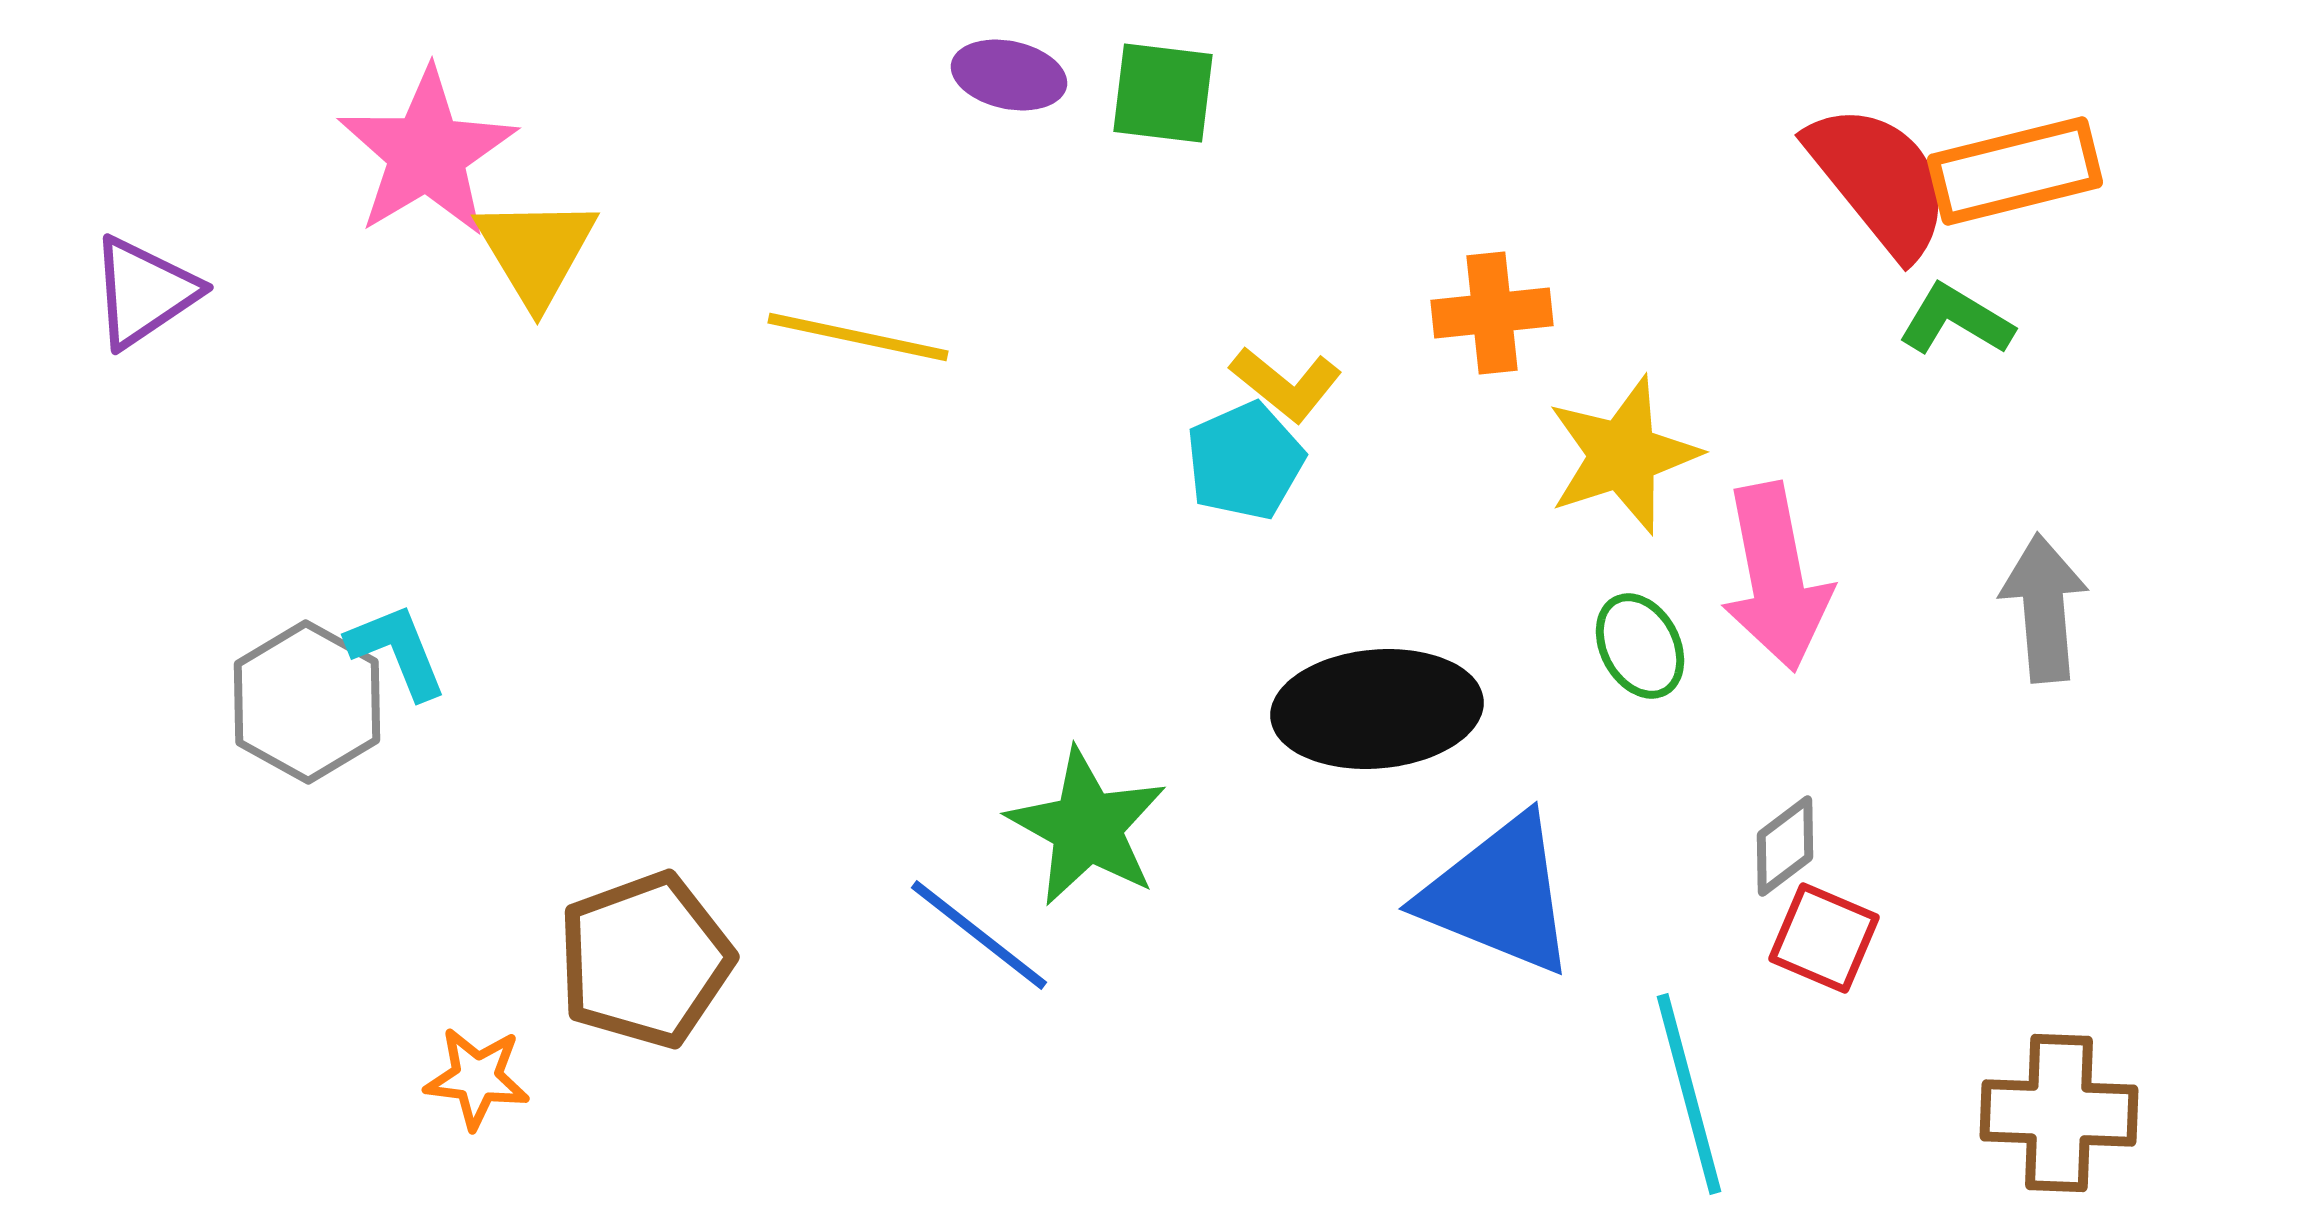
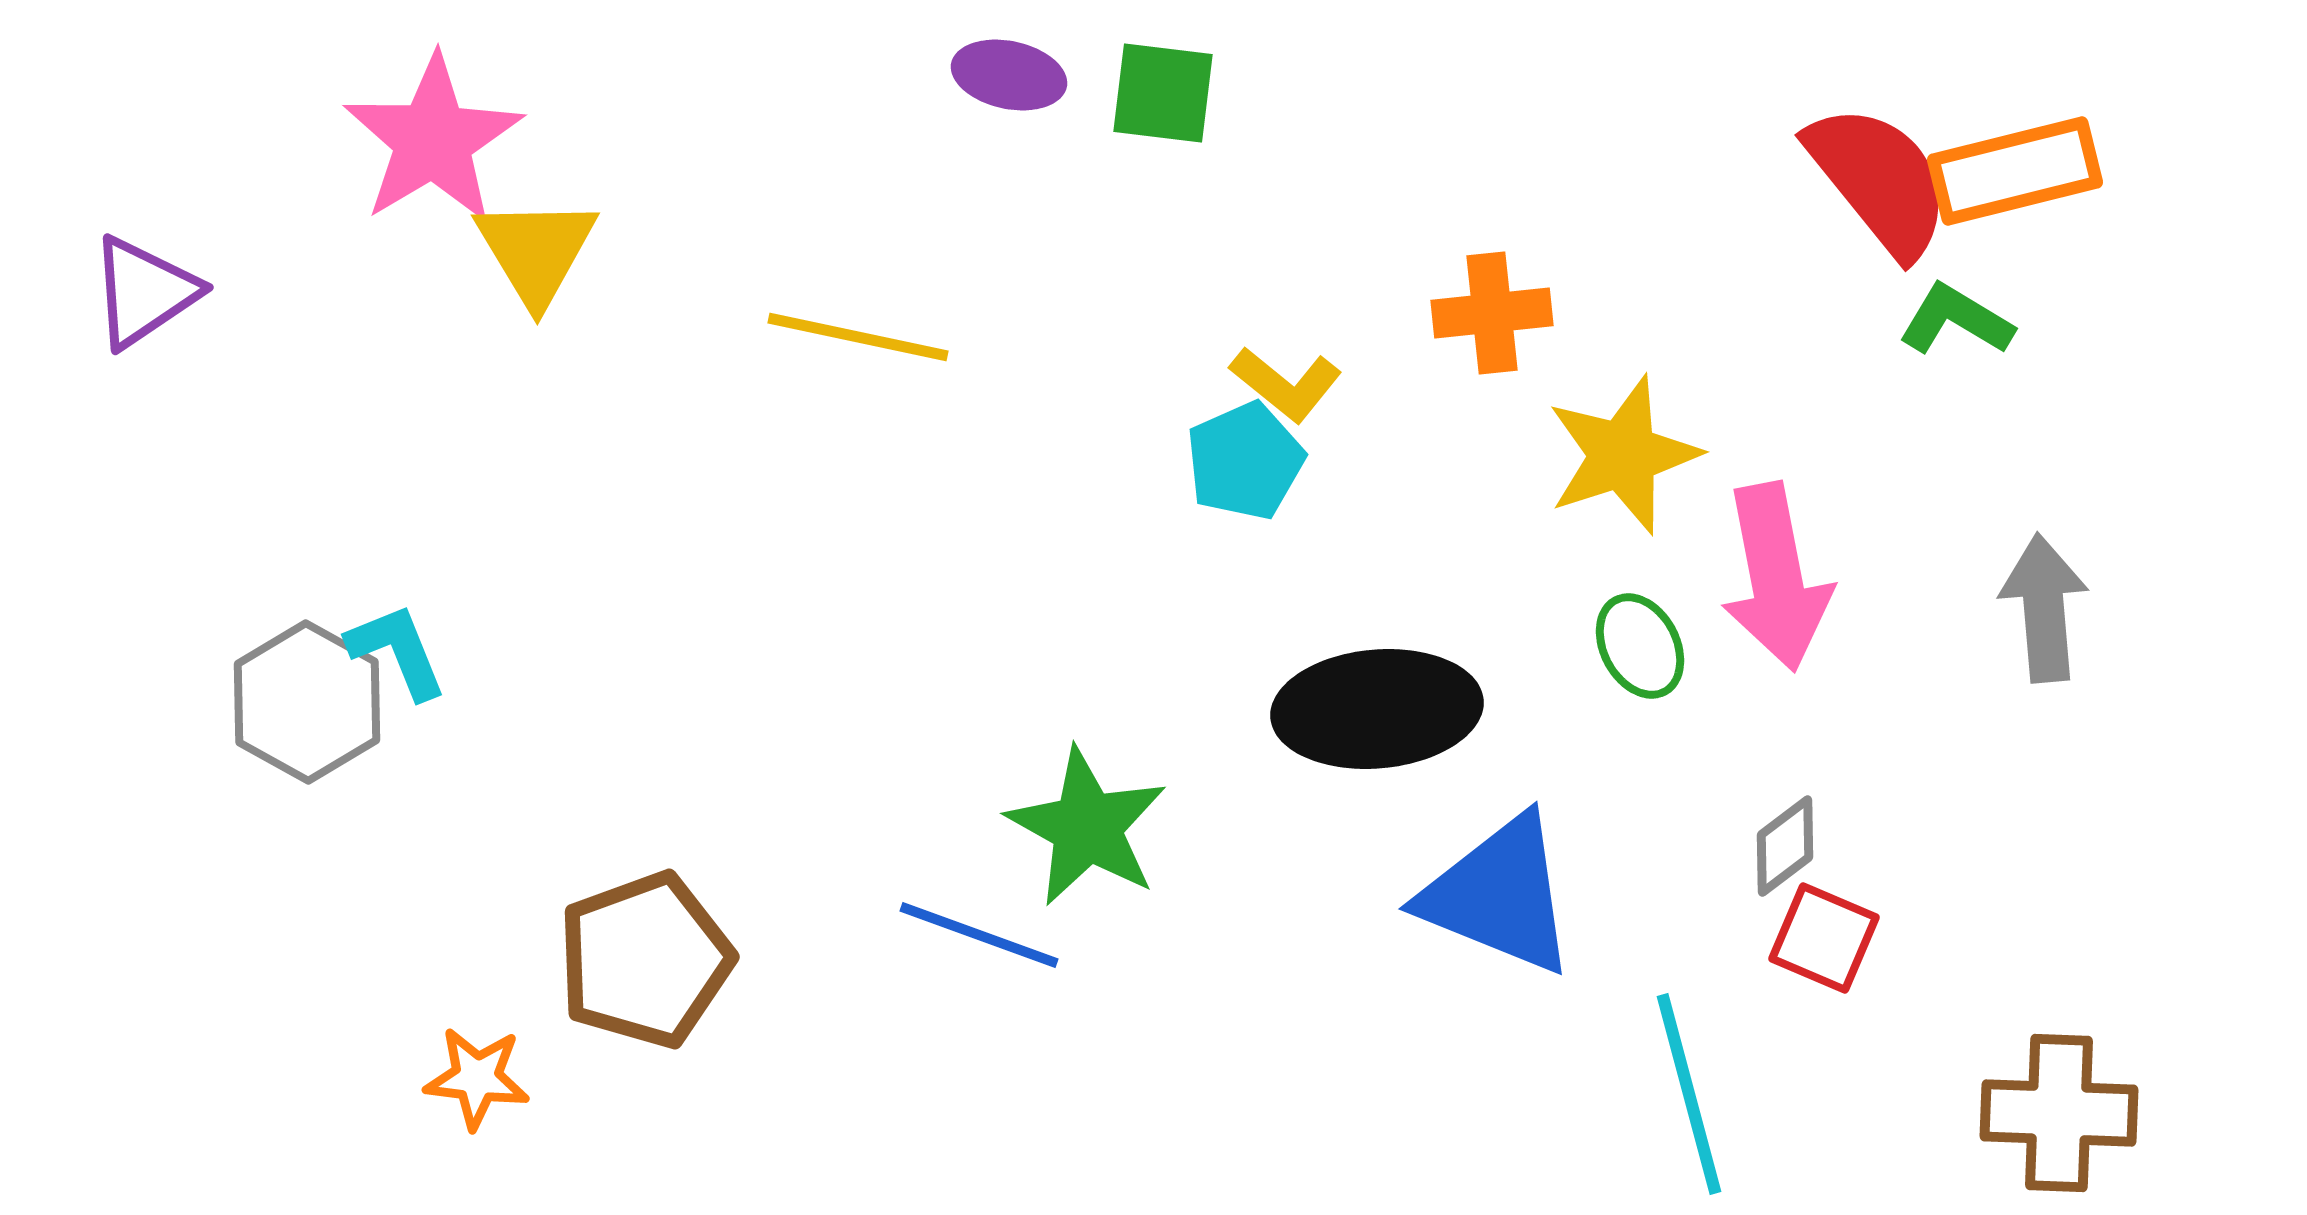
pink star: moved 6 px right, 13 px up
blue line: rotated 18 degrees counterclockwise
